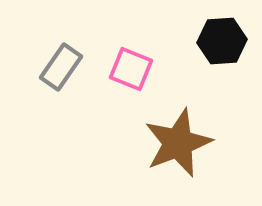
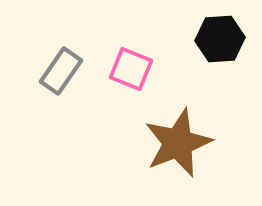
black hexagon: moved 2 px left, 2 px up
gray rectangle: moved 4 px down
